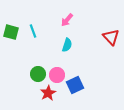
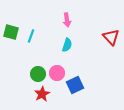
pink arrow: rotated 48 degrees counterclockwise
cyan line: moved 2 px left, 5 px down; rotated 40 degrees clockwise
pink circle: moved 2 px up
red star: moved 6 px left, 1 px down
